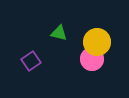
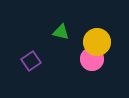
green triangle: moved 2 px right, 1 px up
